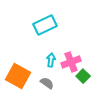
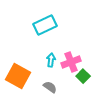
gray semicircle: moved 3 px right, 4 px down
